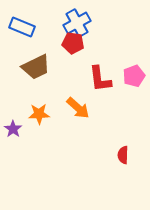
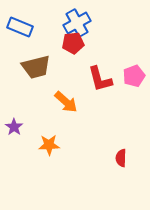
blue rectangle: moved 2 px left
red pentagon: rotated 15 degrees counterclockwise
brown trapezoid: rotated 12 degrees clockwise
red L-shape: rotated 8 degrees counterclockwise
orange arrow: moved 12 px left, 6 px up
orange star: moved 10 px right, 31 px down
purple star: moved 1 px right, 2 px up
red semicircle: moved 2 px left, 3 px down
